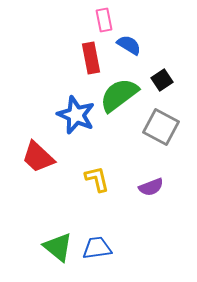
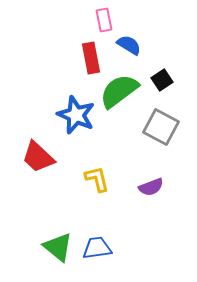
green semicircle: moved 4 px up
